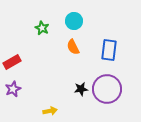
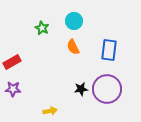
purple star: rotated 28 degrees clockwise
